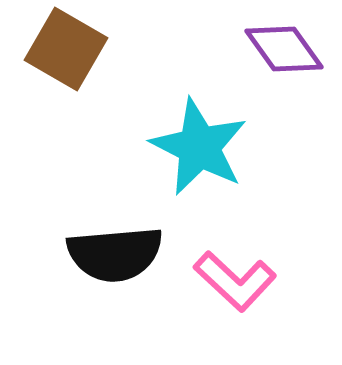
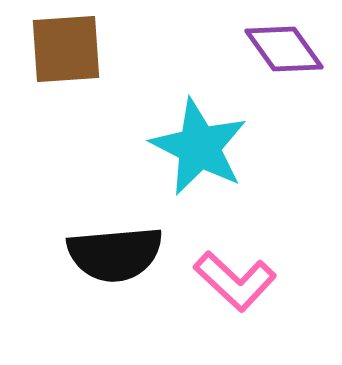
brown square: rotated 34 degrees counterclockwise
